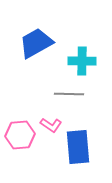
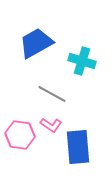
cyan cross: rotated 16 degrees clockwise
gray line: moved 17 px left; rotated 28 degrees clockwise
pink hexagon: rotated 12 degrees clockwise
